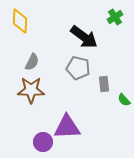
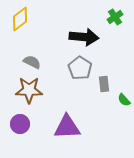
yellow diamond: moved 2 px up; rotated 50 degrees clockwise
black arrow: rotated 32 degrees counterclockwise
gray semicircle: rotated 90 degrees counterclockwise
gray pentagon: moved 2 px right; rotated 20 degrees clockwise
brown star: moved 2 px left
purple circle: moved 23 px left, 18 px up
